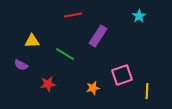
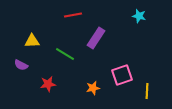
cyan star: rotated 24 degrees counterclockwise
purple rectangle: moved 2 px left, 2 px down
